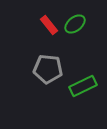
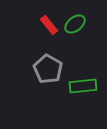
gray pentagon: rotated 24 degrees clockwise
green rectangle: rotated 20 degrees clockwise
